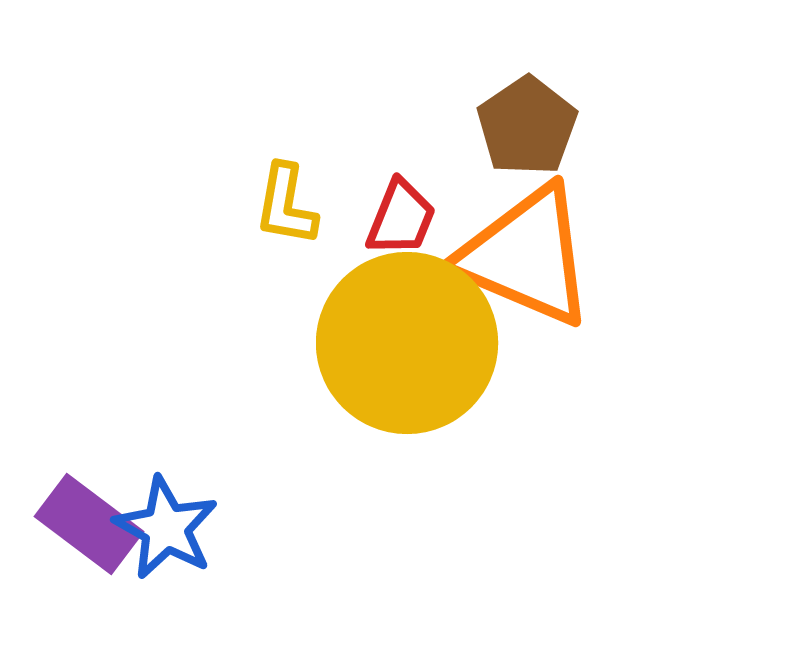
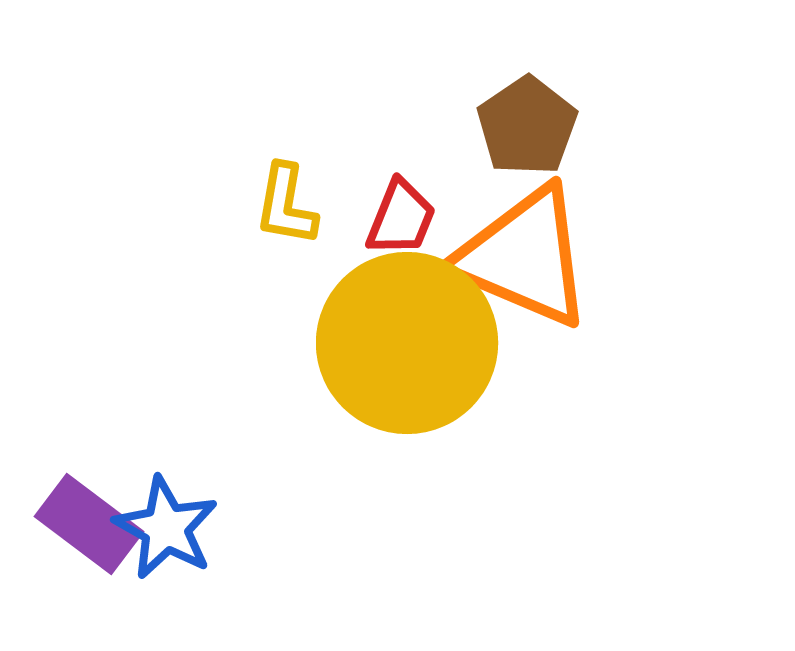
orange triangle: moved 2 px left, 1 px down
